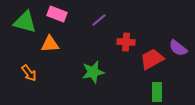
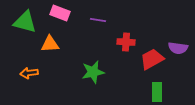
pink rectangle: moved 3 px right, 1 px up
purple line: moved 1 px left; rotated 49 degrees clockwise
purple semicircle: rotated 30 degrees counterclockwise
orange arrow: rotated 120 degrees clockwise
